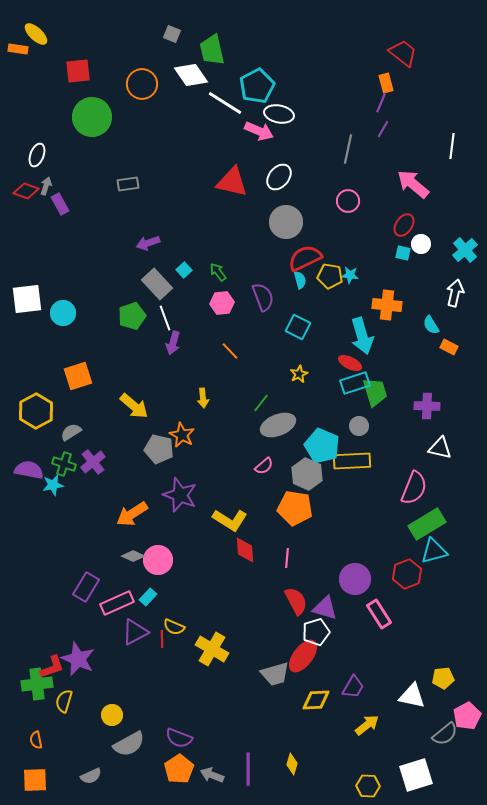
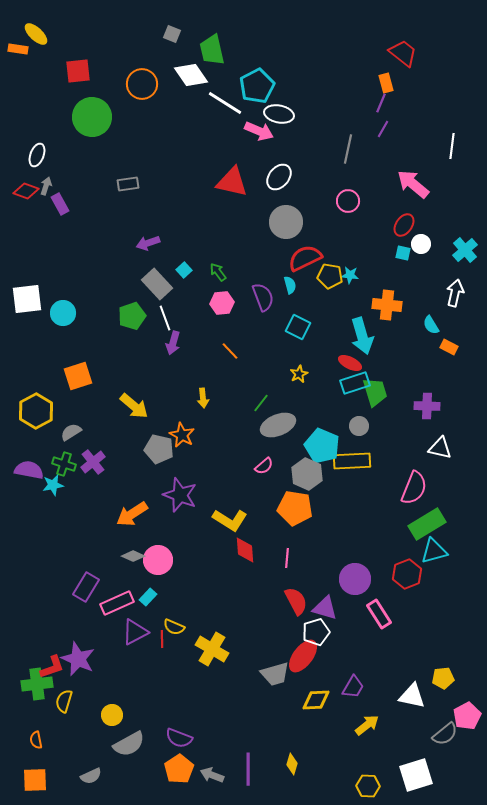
cyan semicircle at (300, 280): moved 10 px left, 5 px down
